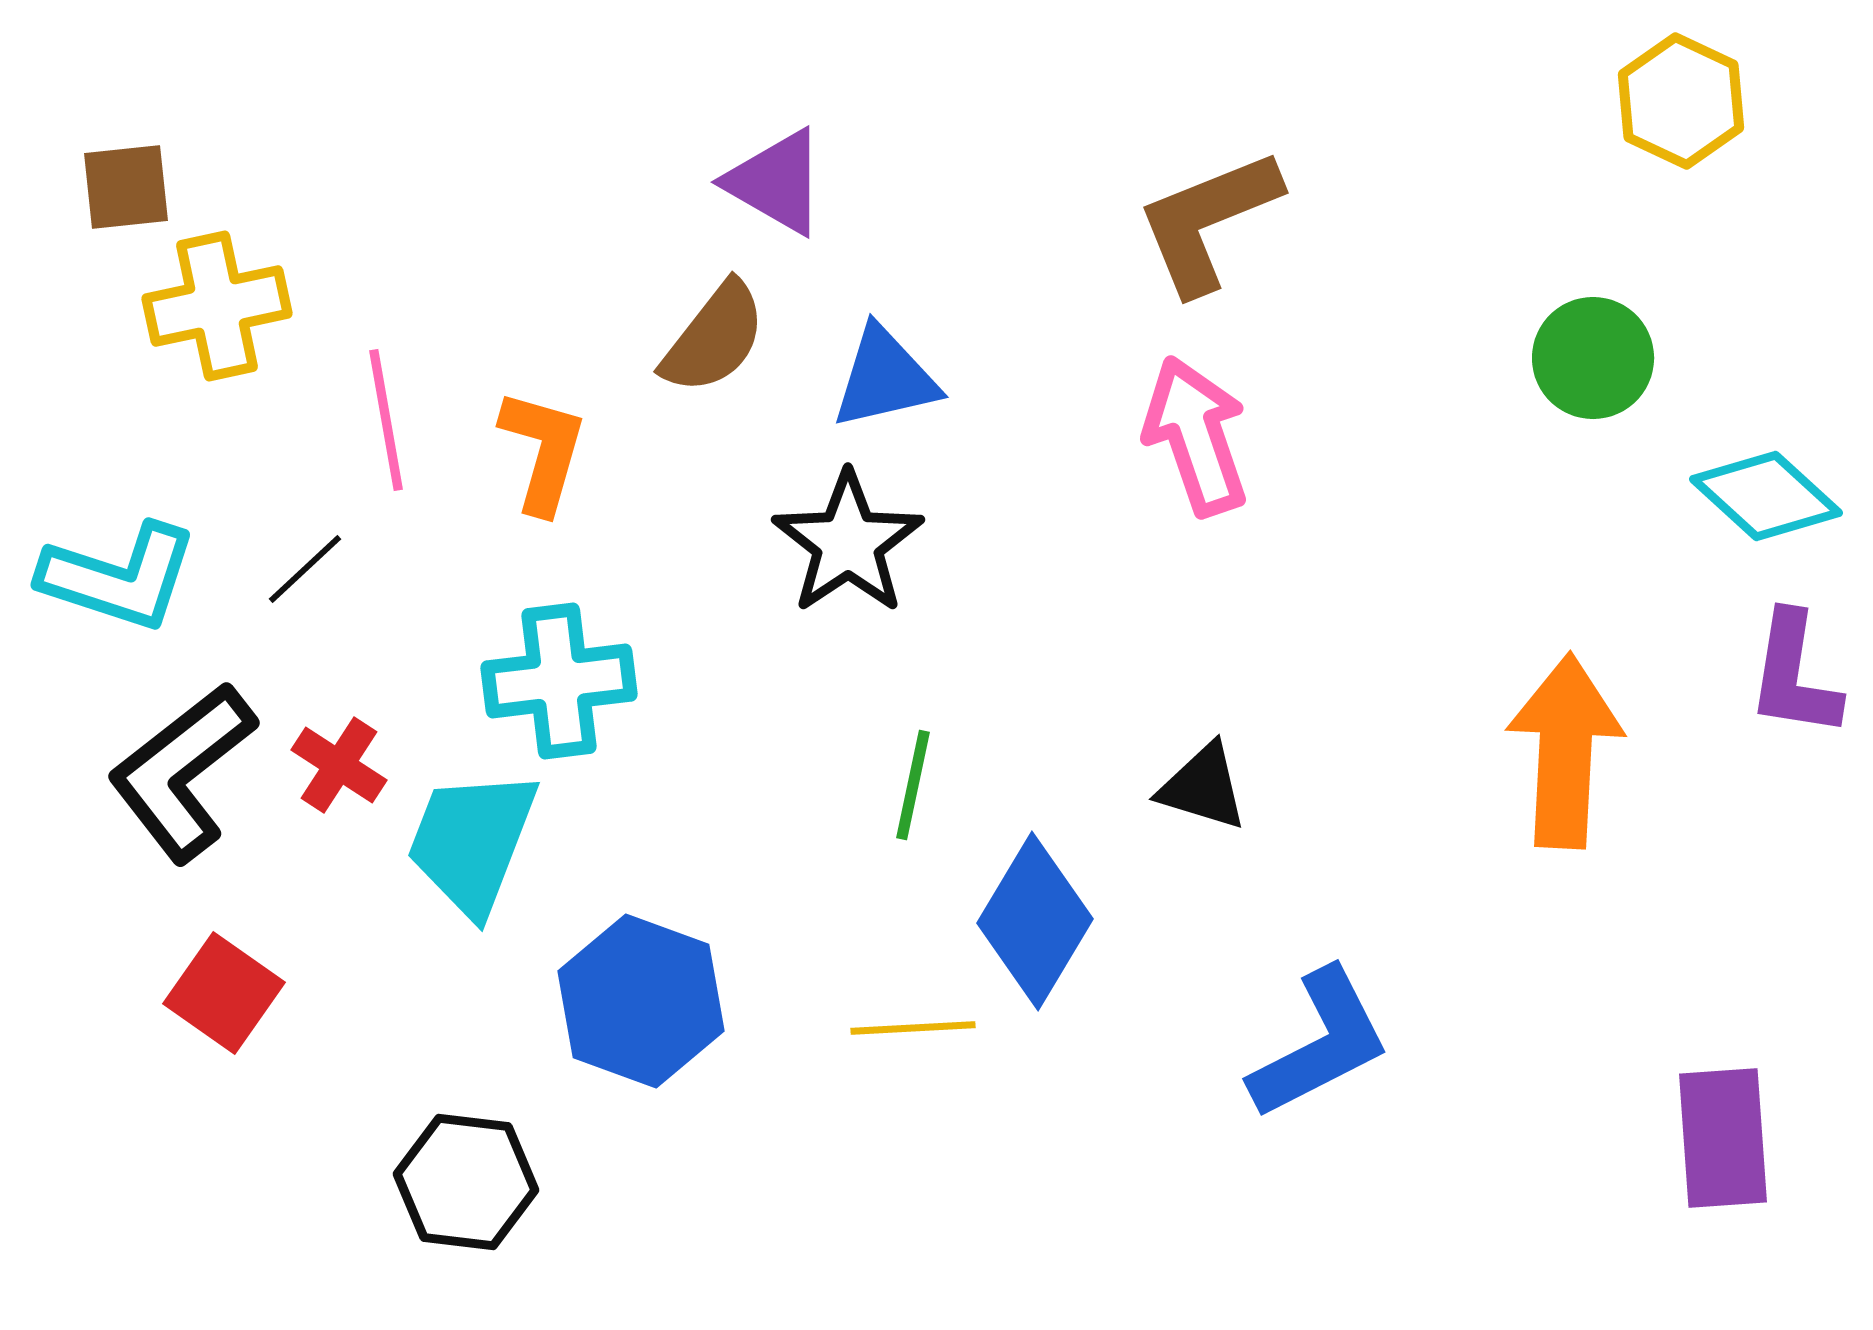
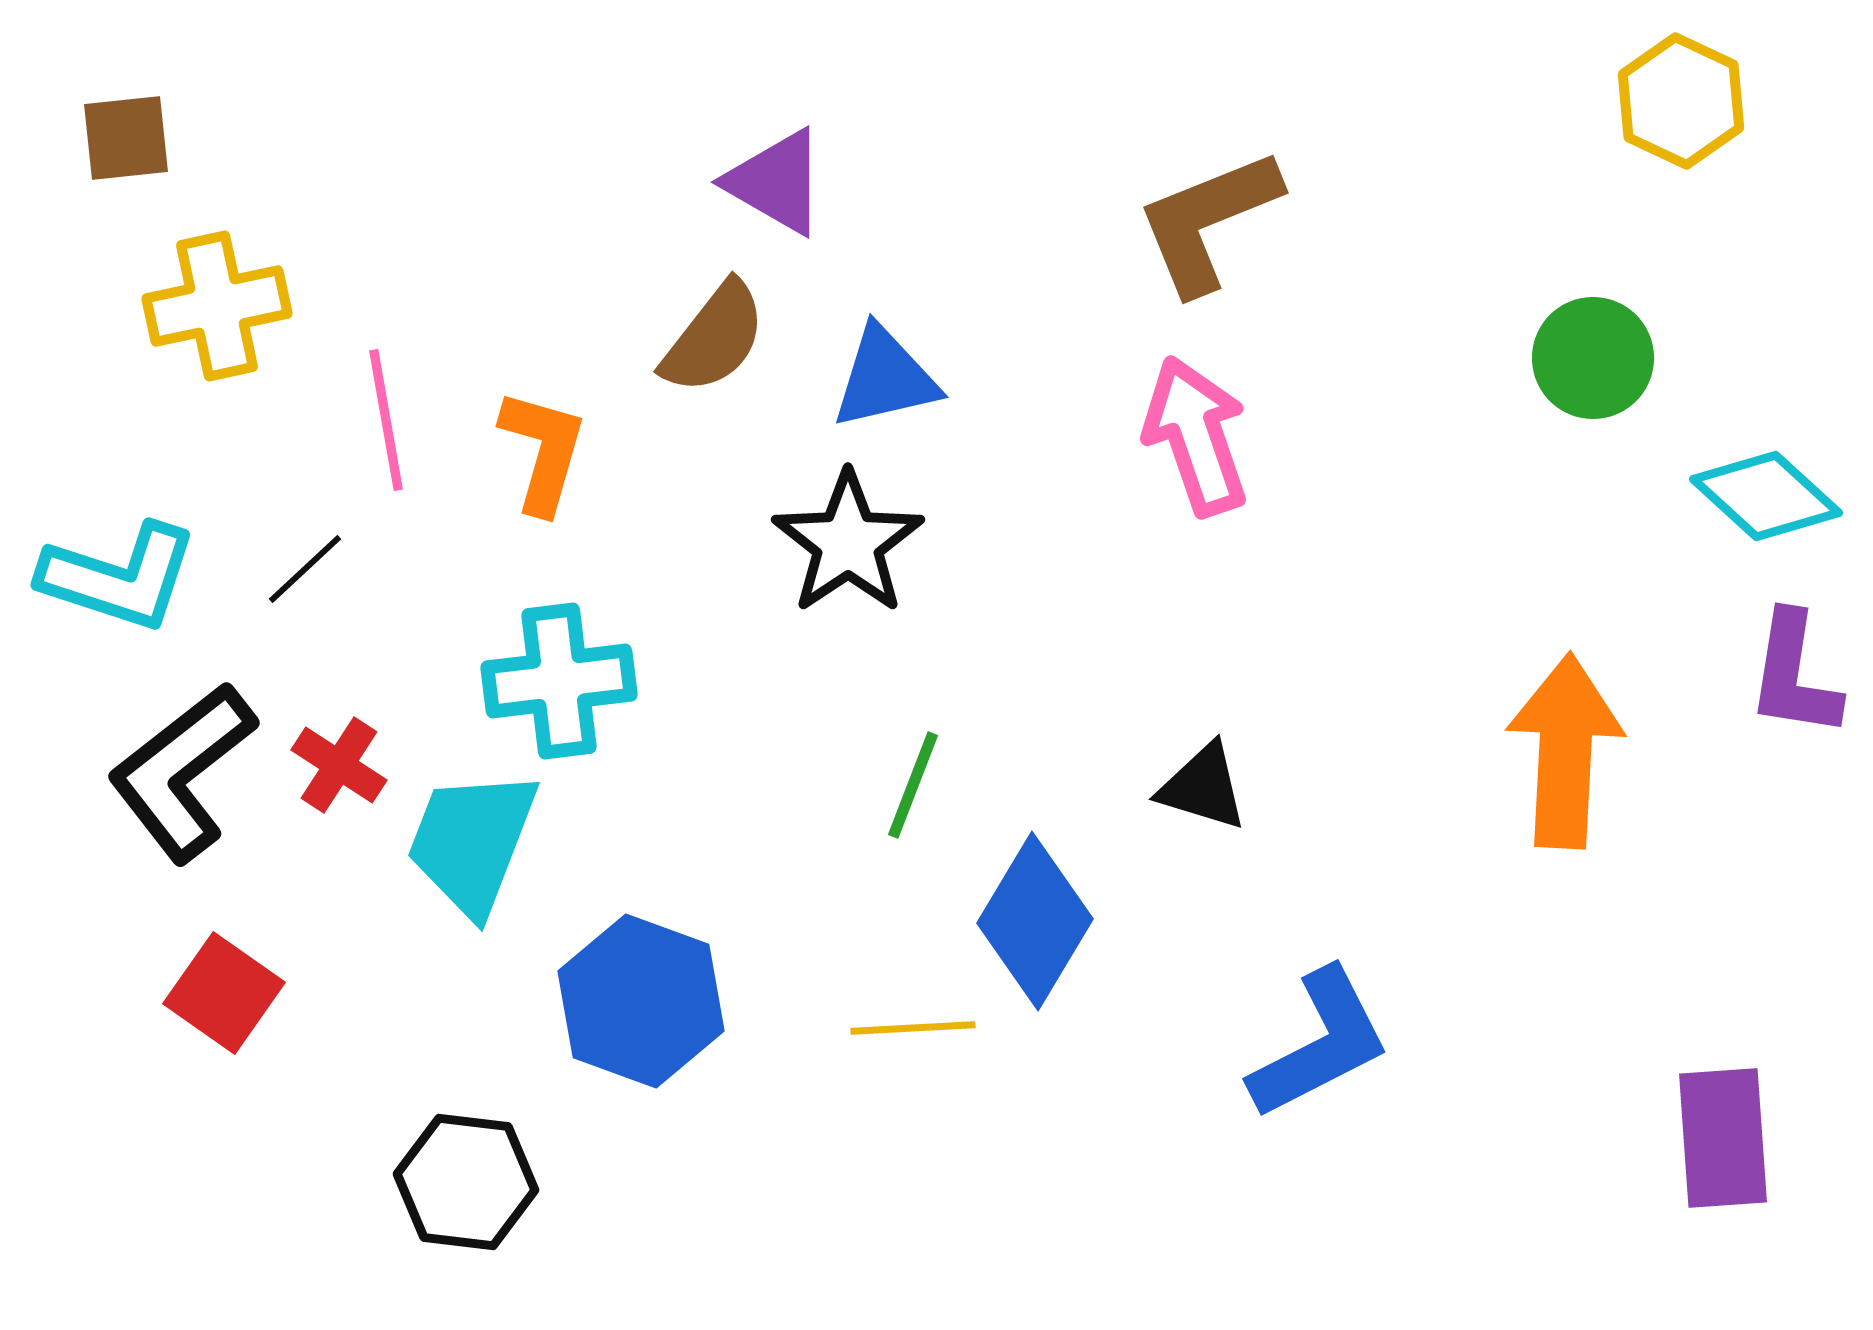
brown square: moved 49 px up
green line: rotated 9 degrees clockwise
